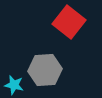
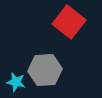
cyan star: moved 2 px right, 3 px up
